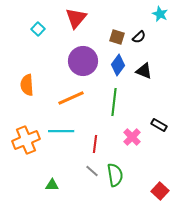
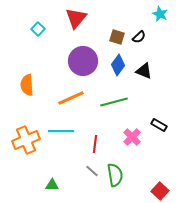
green line: rotated 68 degrees clockwise
